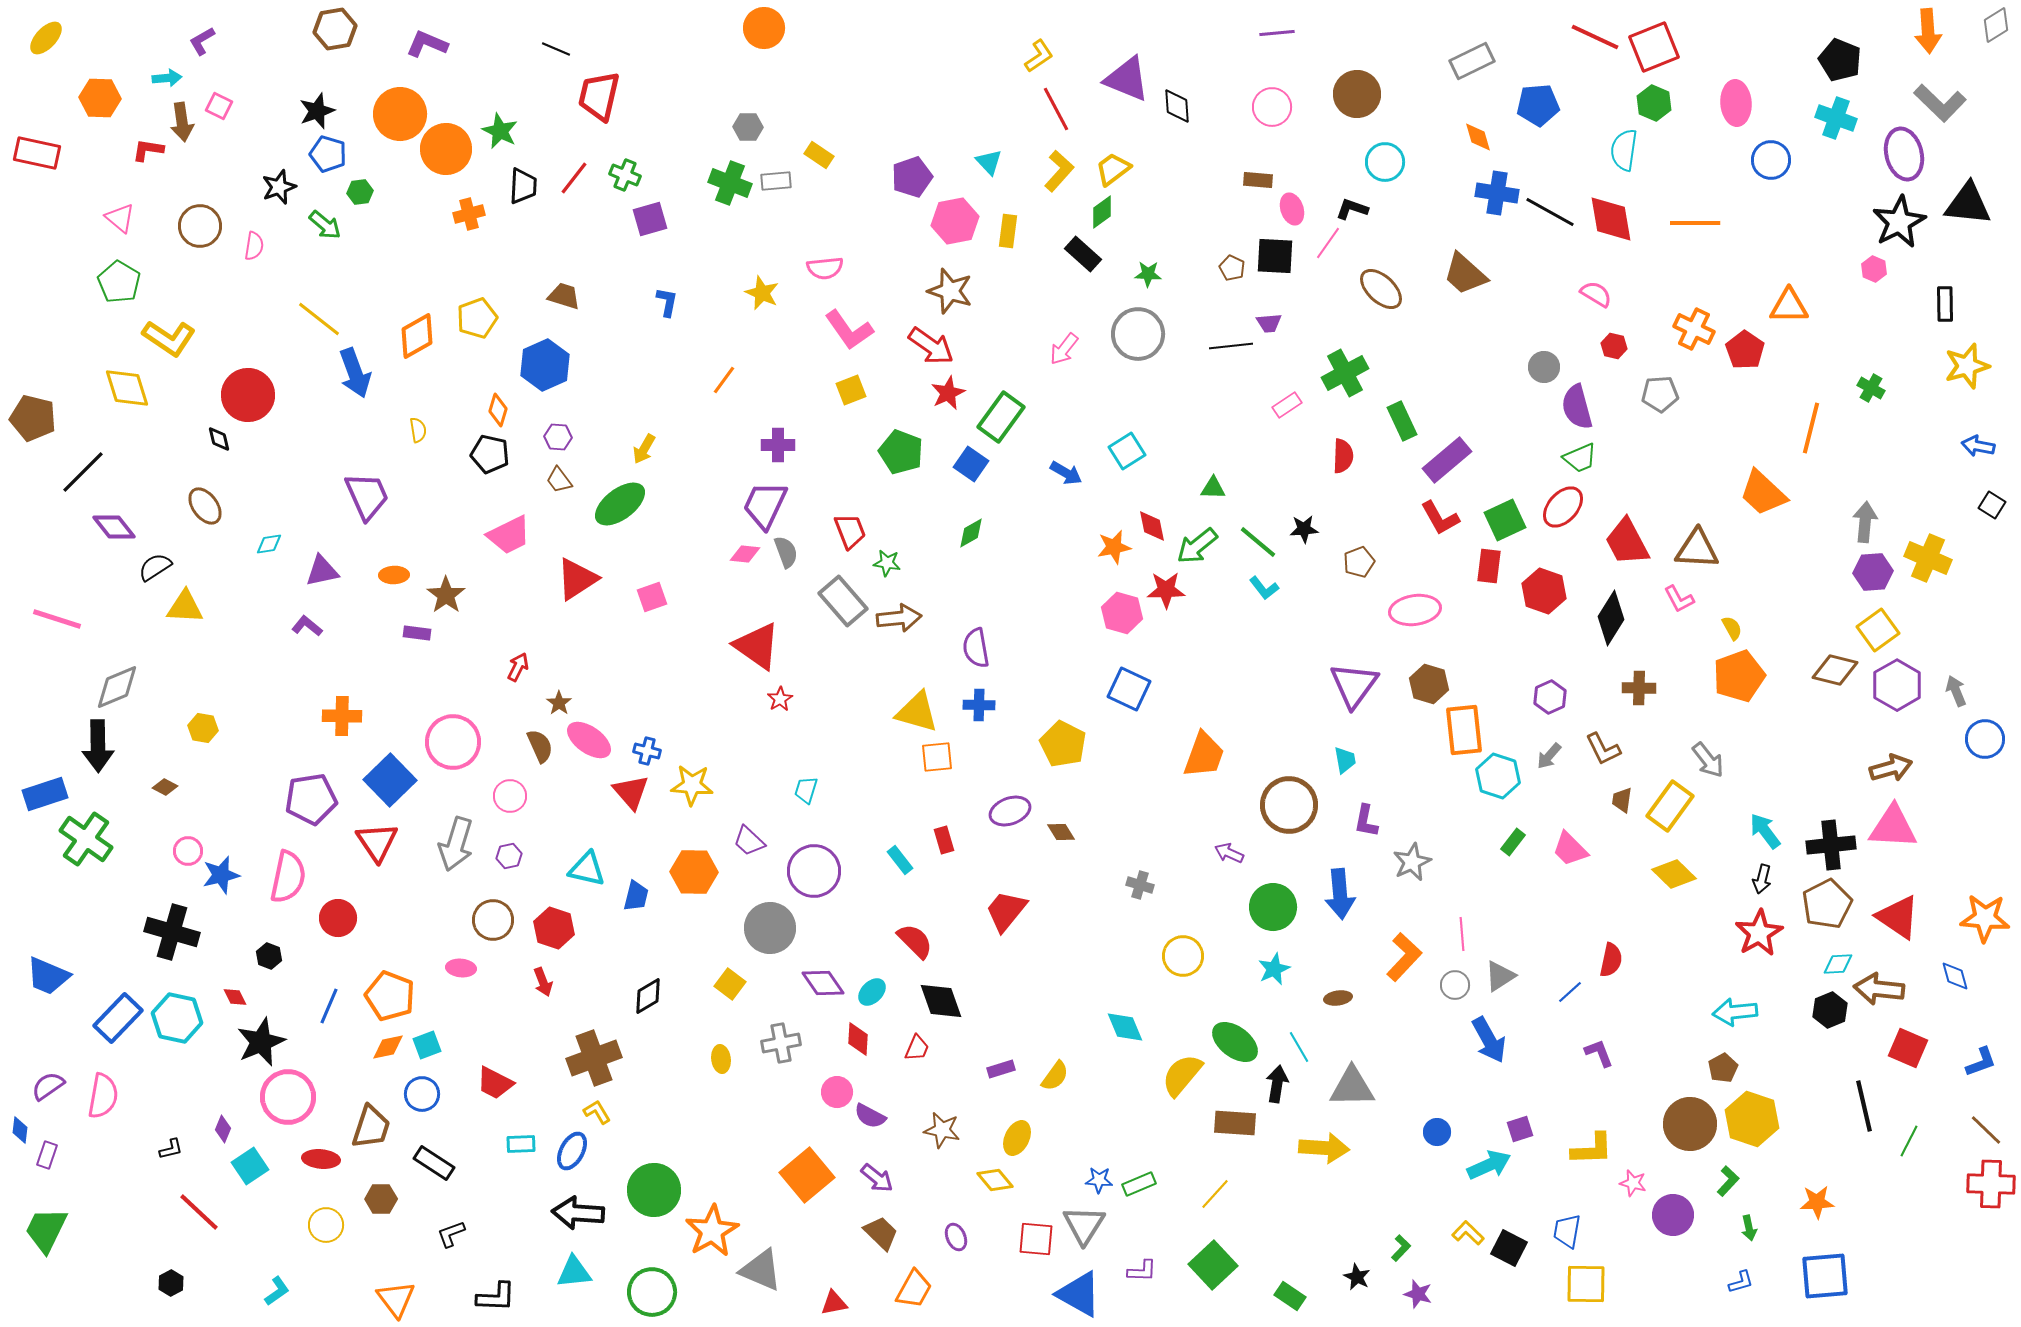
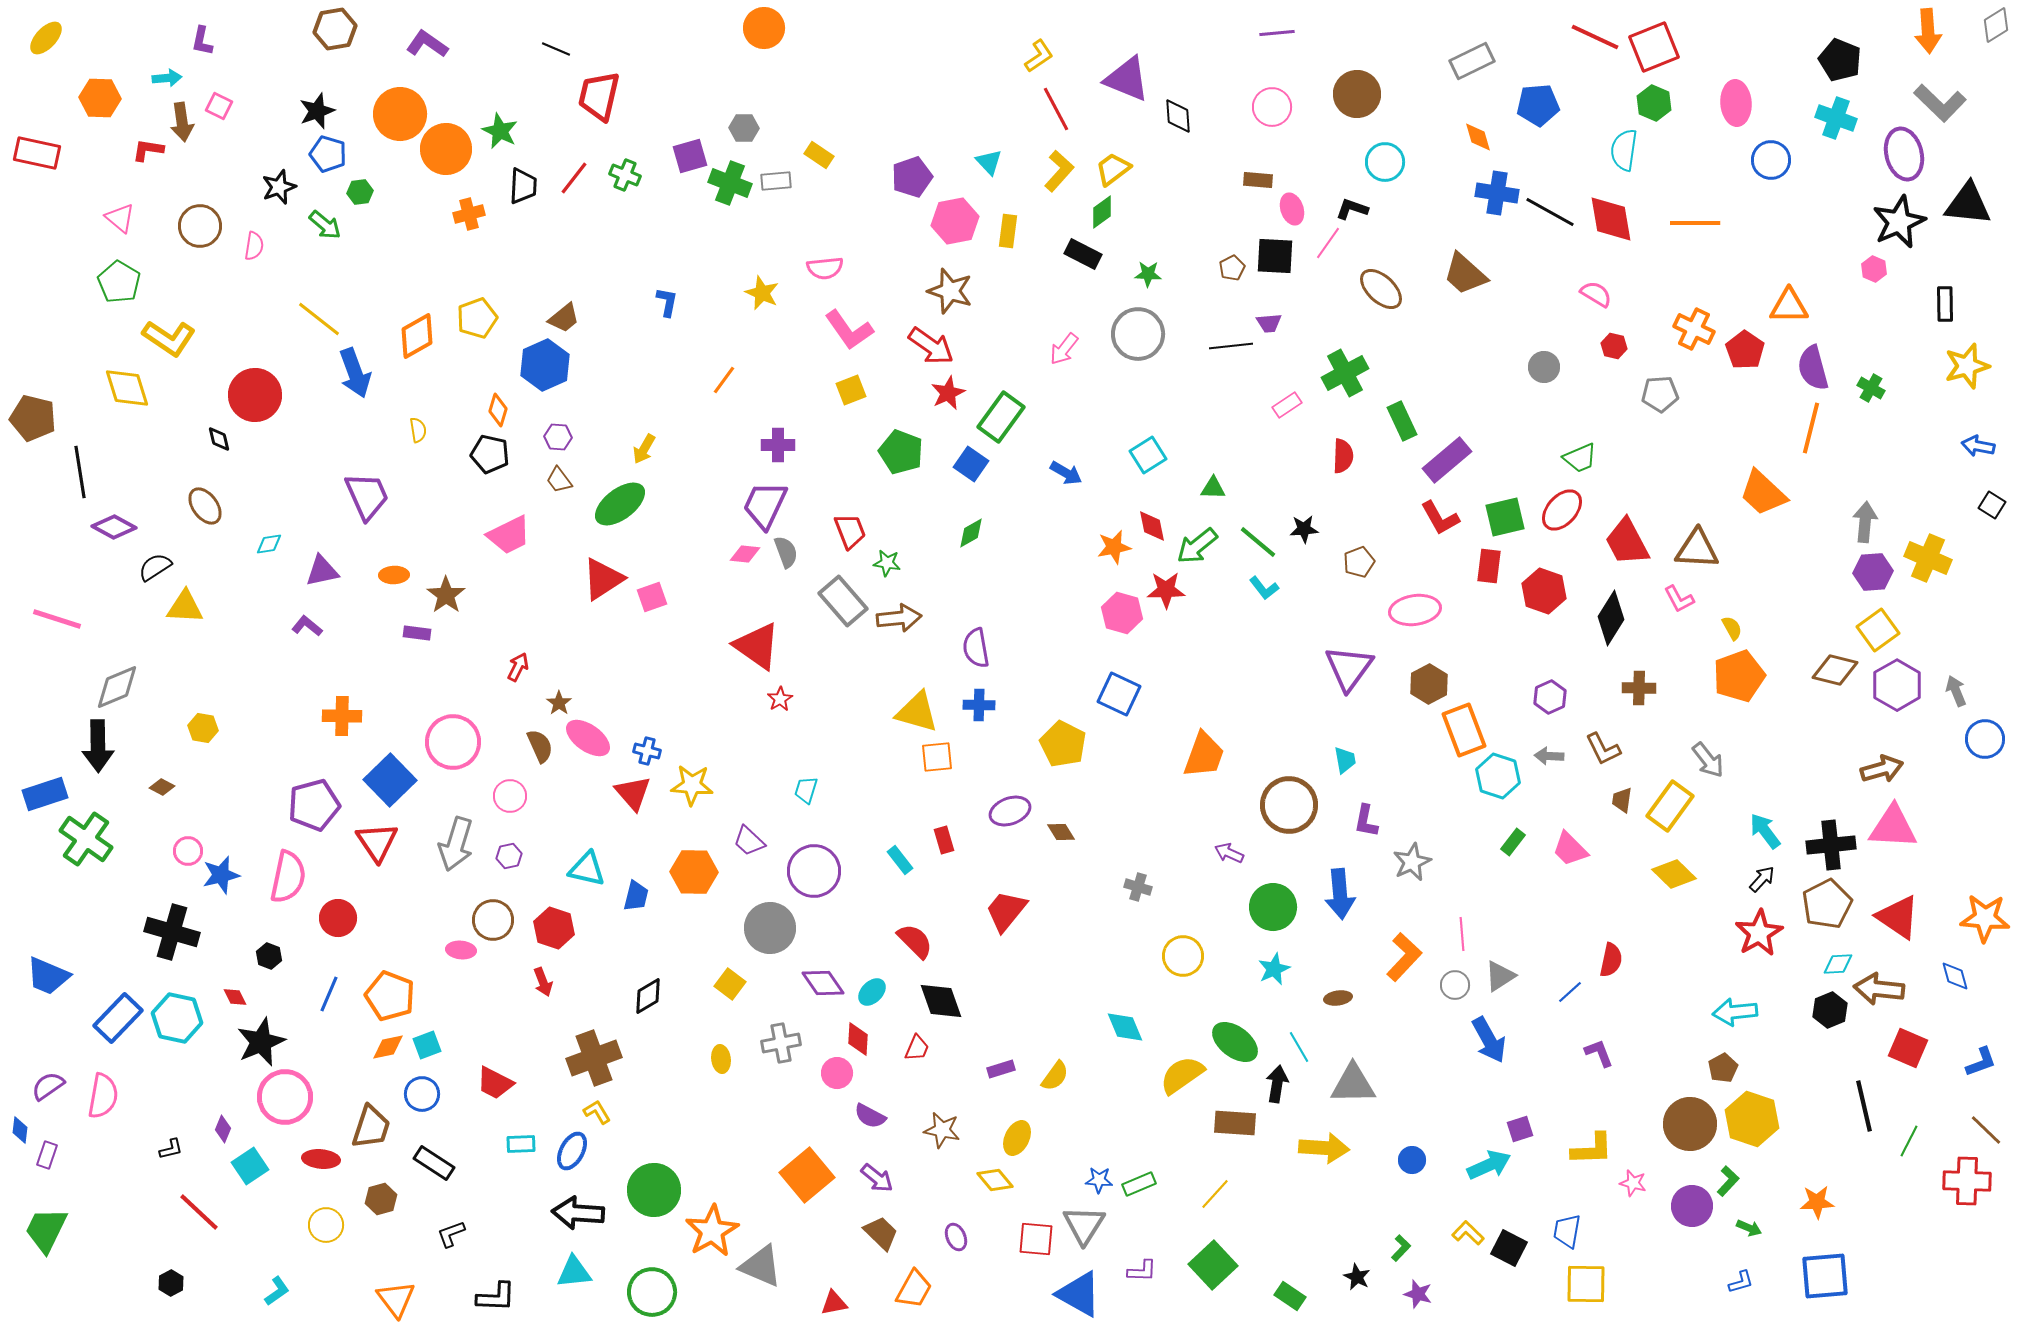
purple L-shape at (202, 41): rotated 48 degrees counterclockwise
purple L-shape at (427, 44): rotated 12 degrees clockwise
black diamond at (1177, 106): moved 1 px right, 10 px down
gray hexagon at (748, 127): moved 4 px left, 1 px down
purple square at (650, 219): moved 40 px right, 63 px up
black star at (1899, 222): rotated 4 degrees clockwise
black rectangle at (1083, 254): rotated 15 degrees counterclockwise
brown pentagon at (1232, 268): rotated 20 degrees clockwise
brown trapezoid at (564, 296): moved 22 px down; rotated 124 degrees clockwise
red circle at (248, 395): moved 7 px right
purple semicircle at (1577, 407): moved 236 px right, 39 px up
cyan square at (1127, 451): moved 21 px right, 4 px down
black line at (83, 472): moved 3 px left; rotated 54 degrees counterclockwise
red ellipse at (1563, 507): moved 1 px left, 3 px down
green square at (1505, 520): moved 3 px up; rotated 12 degrees clockwise
purple diamond at (114, 527): rotated 24 degrees counterclockwise
red triangle at (577, 579): moved 26 px right
brown hexagon at (1429, 684): rotated 15 degrees clockwise
purple triangle at (1354, 685): moved 5 px left, 17 px up
blue square at (1129, 689): moved 10 px left, 5 px down
orange rectangle at (1464, 730): rotated 15 degrees counterclockwise
pink ellipse at (589, 740): moved 1 px left, 2 px up
gray arrow at (1549, 756): rotated 52 degrees clockwise
brown arrow at (1891, 768): moved 9 px left, 1 px down
brown diamond at (165, 787): moved 3 px left
red triangle at (631, 792): moved 2 px right, 1 px down
purple pentagon at (311, 799): moved 3 px right, 6 px down; rotated 6 degrees counterclockwise
black arrow at (1762, 879): rotated 152 degrees counterclockwise
gray cross at (1140, 885): moved 2 px left, 2 px down
pink ellipse at (461, 968): moved 18 px up
blue line at (329, 1006): moved 12 px up
yellow semicircle at (1182, 1075): rotated 15 degrees clockwise
gray triangle at (1352, 1087): moved 1 px right, 3 px up
pink circle at (837, 1092): moved 19 px up
pink circle at (288, 1097): moved 3 px left
blue circle at (1437, 1132): moved 25 px left, 28 px down
red cross at (1991, 1184): moved 24 px left, 3 px up
brown hexagon at (381, 1199): rotated 16 degrees counterclockwise
purple circle at (1673, 1215): moved 19 px right, 9 px up
green arrow at (1749, 1228): rotated 55 degrees counterclockwise
gray triangle at (761, 1270): moved 4 px up
